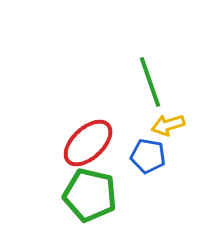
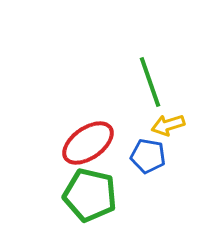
red ellipse: rotated 8 degrees clockwise
